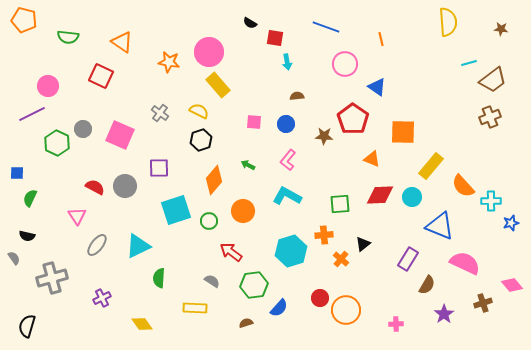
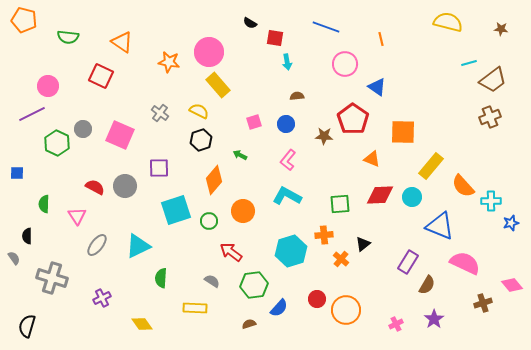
yellow semicircle at (448, 22): rotated 72 degrees counterclockwise
pink square at (254, 122): rotated 21 degrees counterclockwise
green arrow at (248, 165): moved 8 px left, 10 px up
green semicircle at (30, 198): moved 14 px right, 6 px down; rotated 24 degrees counterclockwise
black semicircle at (27, 236): rotated 77 degrees clockwise
purple rectangle at (408, 259): moved 3 px down
gray cross at (52, 278): rotated 32 degrees clockwise
green semicircle at (159, 278): moved 2 px right
red circle at (320, 298): moved 3 px left, 1 px down
purple star at (444, 314): moved 10 px left, 5 px down
brown semicircle at (246, 323): moved 3 px right, 1 px down
pink cross at (396, 324): rotated 24 degrees counterclockwise
